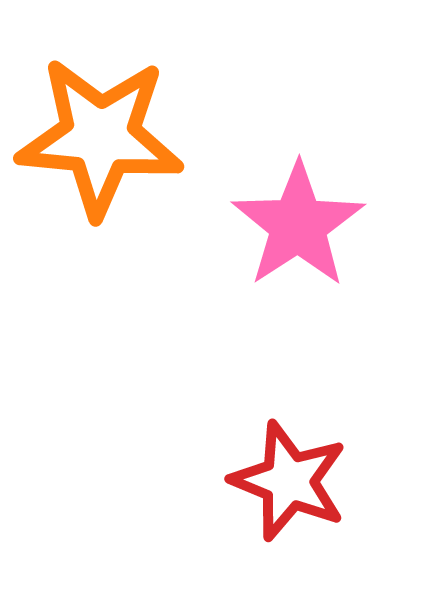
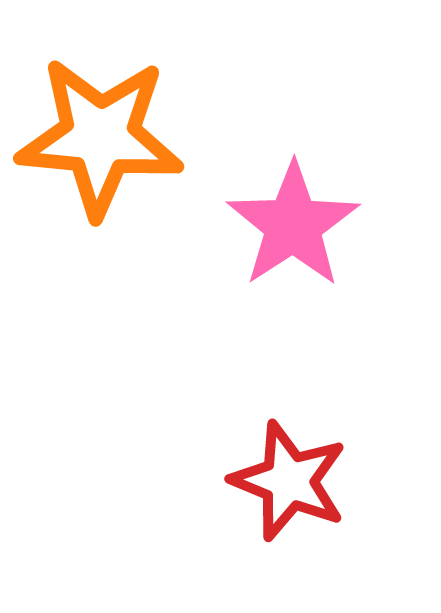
pink star: moved 5 px left
